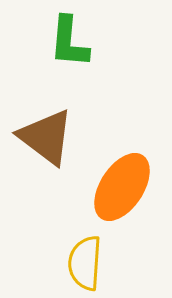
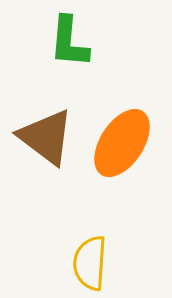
orange ellipse: moved 44 px up
yellow semicircle: moved 5 px right
